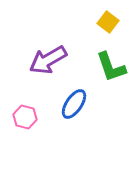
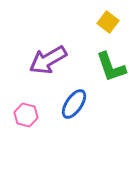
pink hexagon: moved 1 px right, 2 px up
